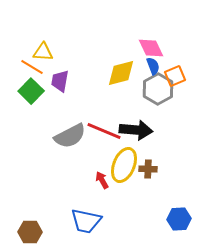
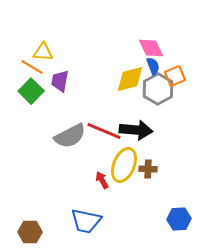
yellow diamond: moved 9 px right, 6 px down
